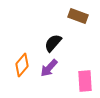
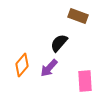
black semicircle: moved 6 px right
